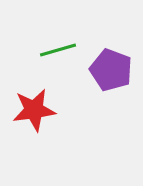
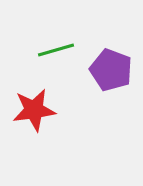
green line: moved 2 px left
